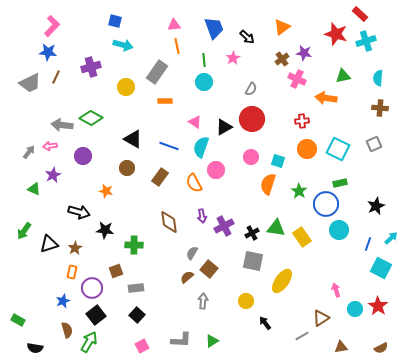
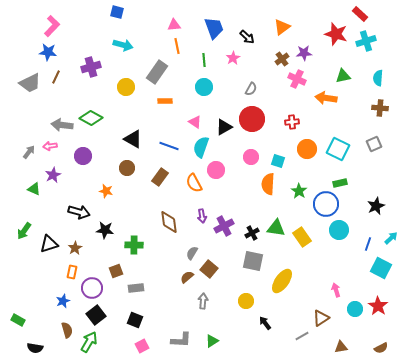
blue square at (115, 21): moved 2 px right, 9 px up
purple star at (304, 53): rotated 14 degrees counterclockwise
cyan circle at (204, 82): moved 5 px down
red cross at (302, 121): moved 10 px left, 1 px down
orange semicircle at (268, 184): rotated 15 degrees counterclockwise
black square at (137, 315): moved 2 px left, 5 px down; rotated 21 degrees counterclockwise
